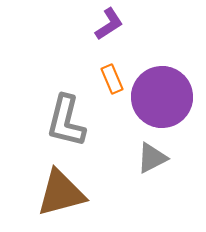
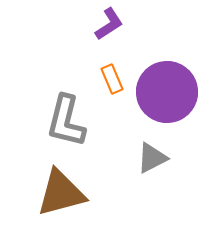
purple circle: moved 5 px right, 5 px up
